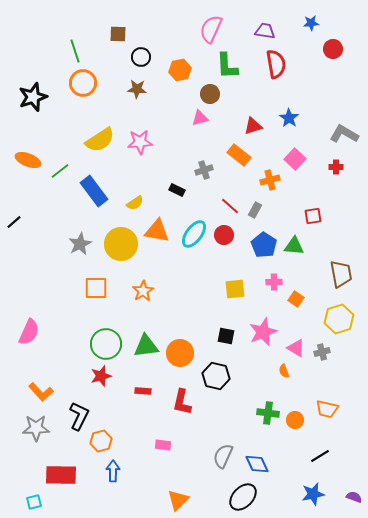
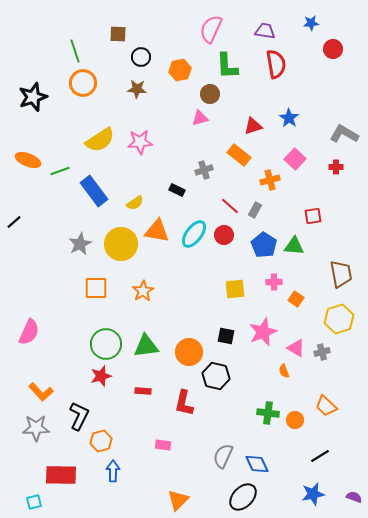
green line at (60, 171): rotated 18 degrees clockwise
orange circle at (180, 353): moved 9 px right, 1 px up
red L-shape at (182, 402): moved 2 px right, 1 px down
orange trapezoid at (327, 409): moved 1 px left, 3 px up; rotated 30 degrees clockwise
